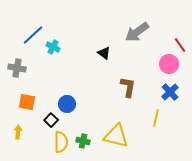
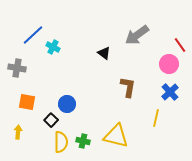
gray arrow: moved 3 px down
